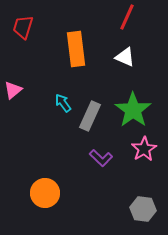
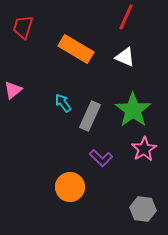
red line: moved 1 px left
orange rectangle: rotated 52 degrees counterclockwise
orange circle: moved 25 px right, 6 px up
